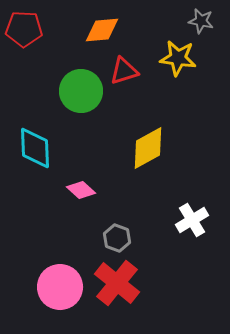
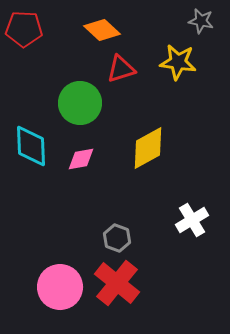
orange diamond: rotated 48 degrees clockwise
yellow star: moved 4 px down
red triangle: moved 3 px left, 2 px up
green circle: moved 1 px left, 12 px down
cyan diamond: moved 4 px left, 2 px up
pink diamond: moved 31 px up; rotated 52 degrees counterclockwise
